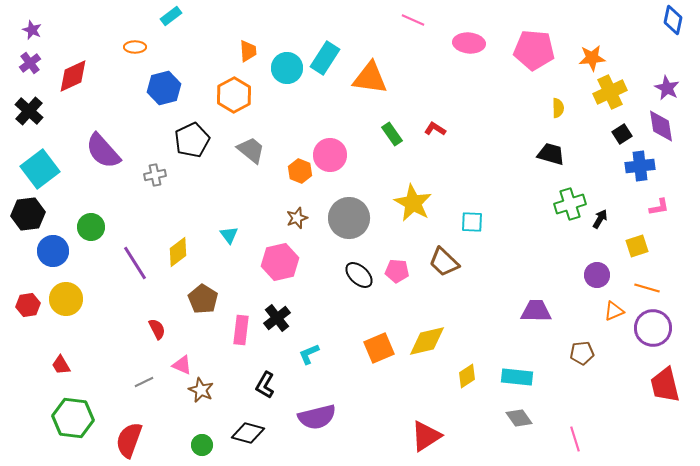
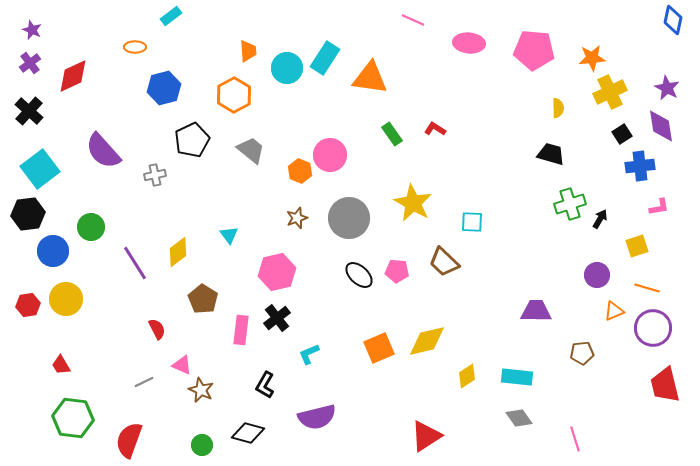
pink hexagon at (280, 262): moved 3 px left, 10 px down
